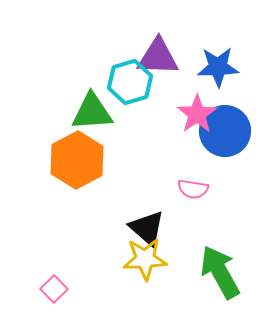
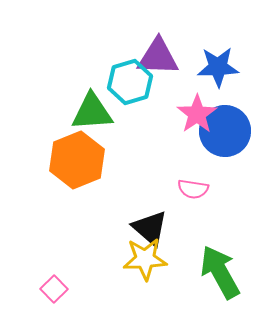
orange hexagon: rotated 6 degrees clockwise
black triangle: moved 3 px right
